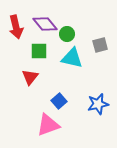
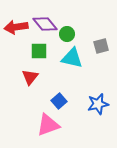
red arrow: rotated 95 degrees clockwise
gray square: moved 1 px right, 1 px down
